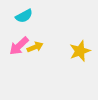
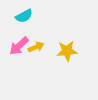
yellow arrow: moved 1 px right
yellow star: moved 13 px left; rotated 15 degrees clockwise
